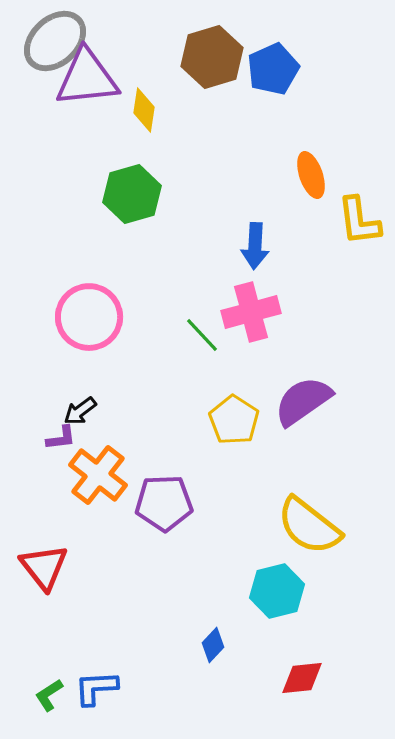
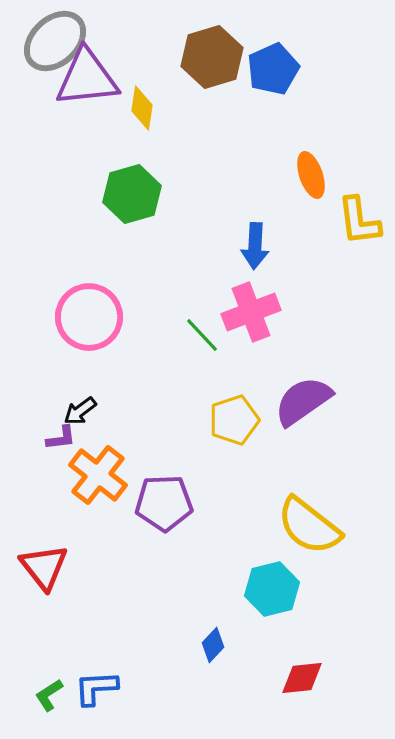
yellow diamond: moved 2 px left, 2 px up
pink cross: rotated 6 degrees counterclockwise
yellow pentagon: rotated 21 degrees clockwise
cyan hexagon: moved 5 px left, 2 px up
